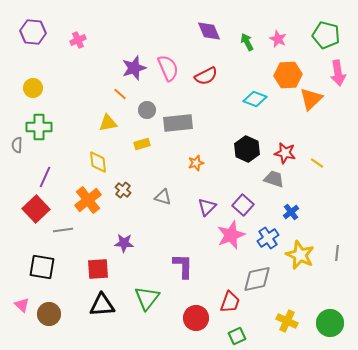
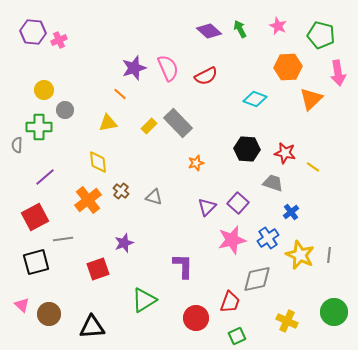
purple diamond at (209, 31): rotated 25 degrees counterclockwise
green pentagon at (326, 35): moved 5 px left
pink star at (278, 39): moved 13 px up
pink cross at (78, 40): moved 19 px left
green arrow at (247, 42): moved 7 px left, 13 px up
orange hexagon at (288, 75): moved 8 px up
yellow circle at (33, 88): moved 11 px right, 2 px down
gray circle at (147, 110): moved 82 px left
gray rectangle at (178, 123): rotated 52 degrees clockwise
yellow rectangle at (142, 144): moved 7 px right, 18 px up; rotated 28 degrees counterclockwise
black hexagon at (247, 149): rotated 20 degrees counterclockwise
yellow line at (317, 163): moved 4 px left, 4 px down
purple line at (45, 177): rotated 25 degrees clockwise
gray trapezoid at (274, 179): moved 1 px left, 4 px down
brown cross at (123, 190): moved 2 px left, 1 px down
gray triangle at (163, 197): moved 9 px left
purple square at (243, 205): moved 5 px left, 2 px up
red square at (36, 209): moved 1 px left, 8 px down; rotated 16 degrees clockwise
gray line at (63, 230): moved 9 px down
pink star at (231, 235): moved 1 px right, 5 px down; rotated 8 degrees clockwise
purple star at (124, 243): rotated 24 degrees counterclockwise
gray line at (337, 253): moved 8 px left, 2 px down
black square at (42, 267): moved 6 px left, 5 px up; rotated 24 degrees counterclockwise
red square at (98, 269): rotated 15 degrees counterclockwise
green triangle at (147, 298): moved 3 px left, 2 px down; rotated 20 degrees clockwise
black triangle at (102, 305): moved 10 px left, 22 px down
green circle at (330, 323): moved 4 px right, 11 px up
